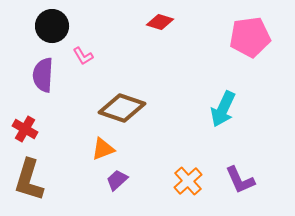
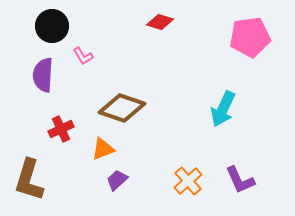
red cross: moved 36 px right; rotated 35 degrees clockwise
